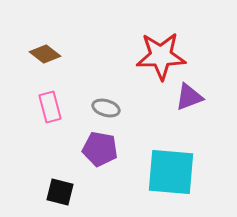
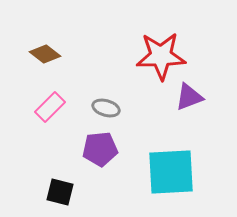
pink rectangle: rotated 60 degrees clockwise
purple pentagon: rotated 16 degrees counterclockwise
cyan square: rotated 8 degrees counterclockwise
